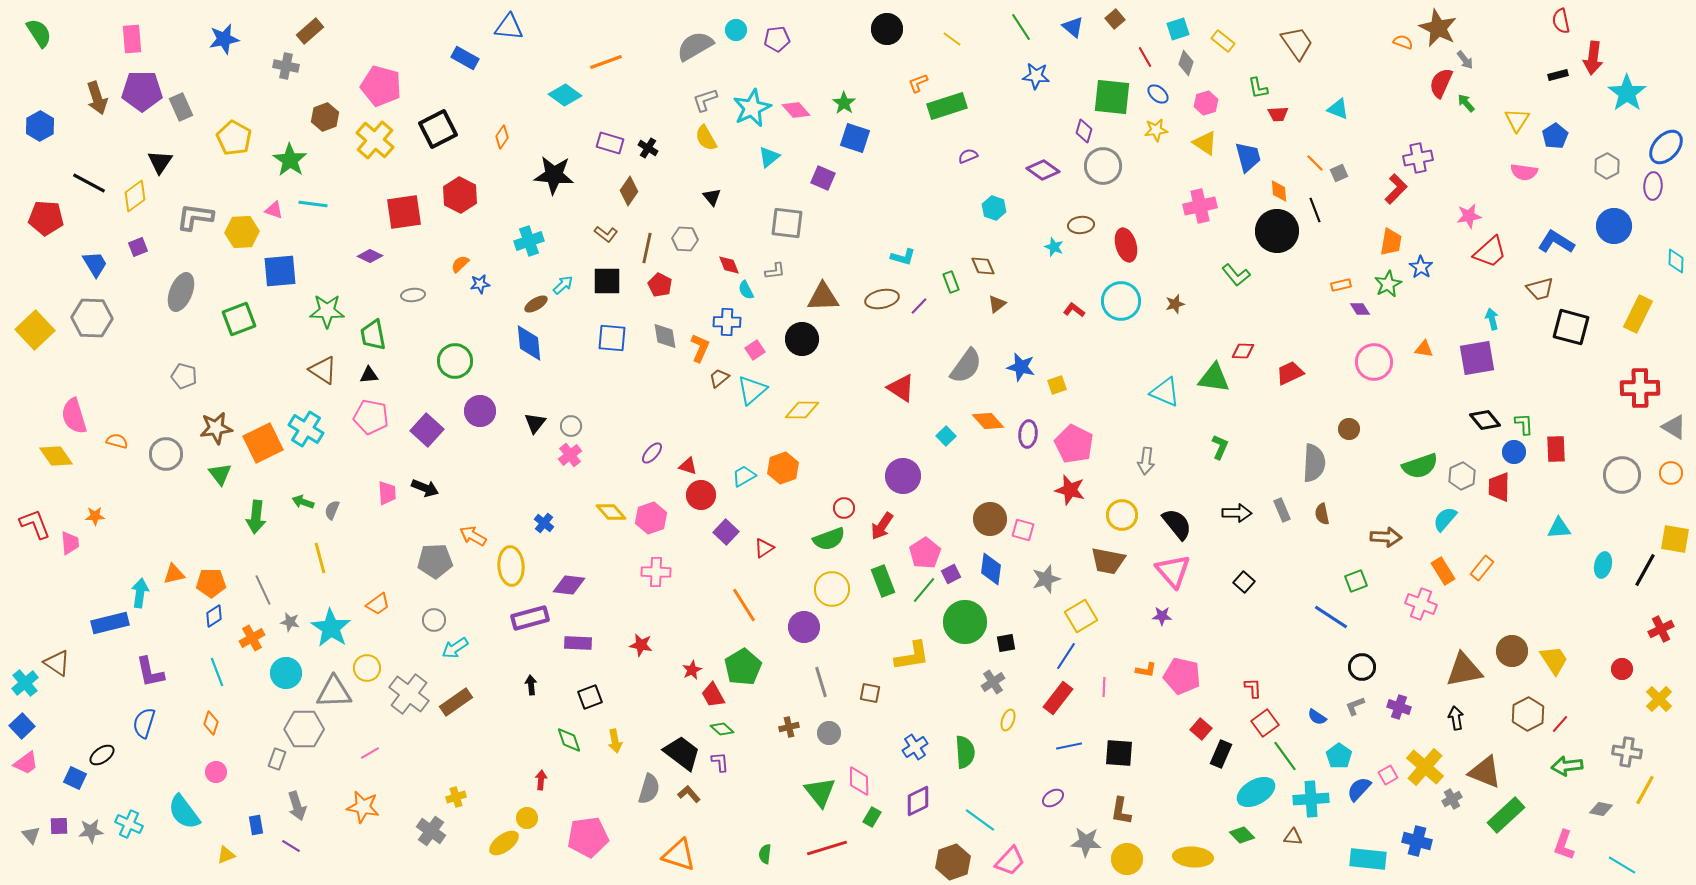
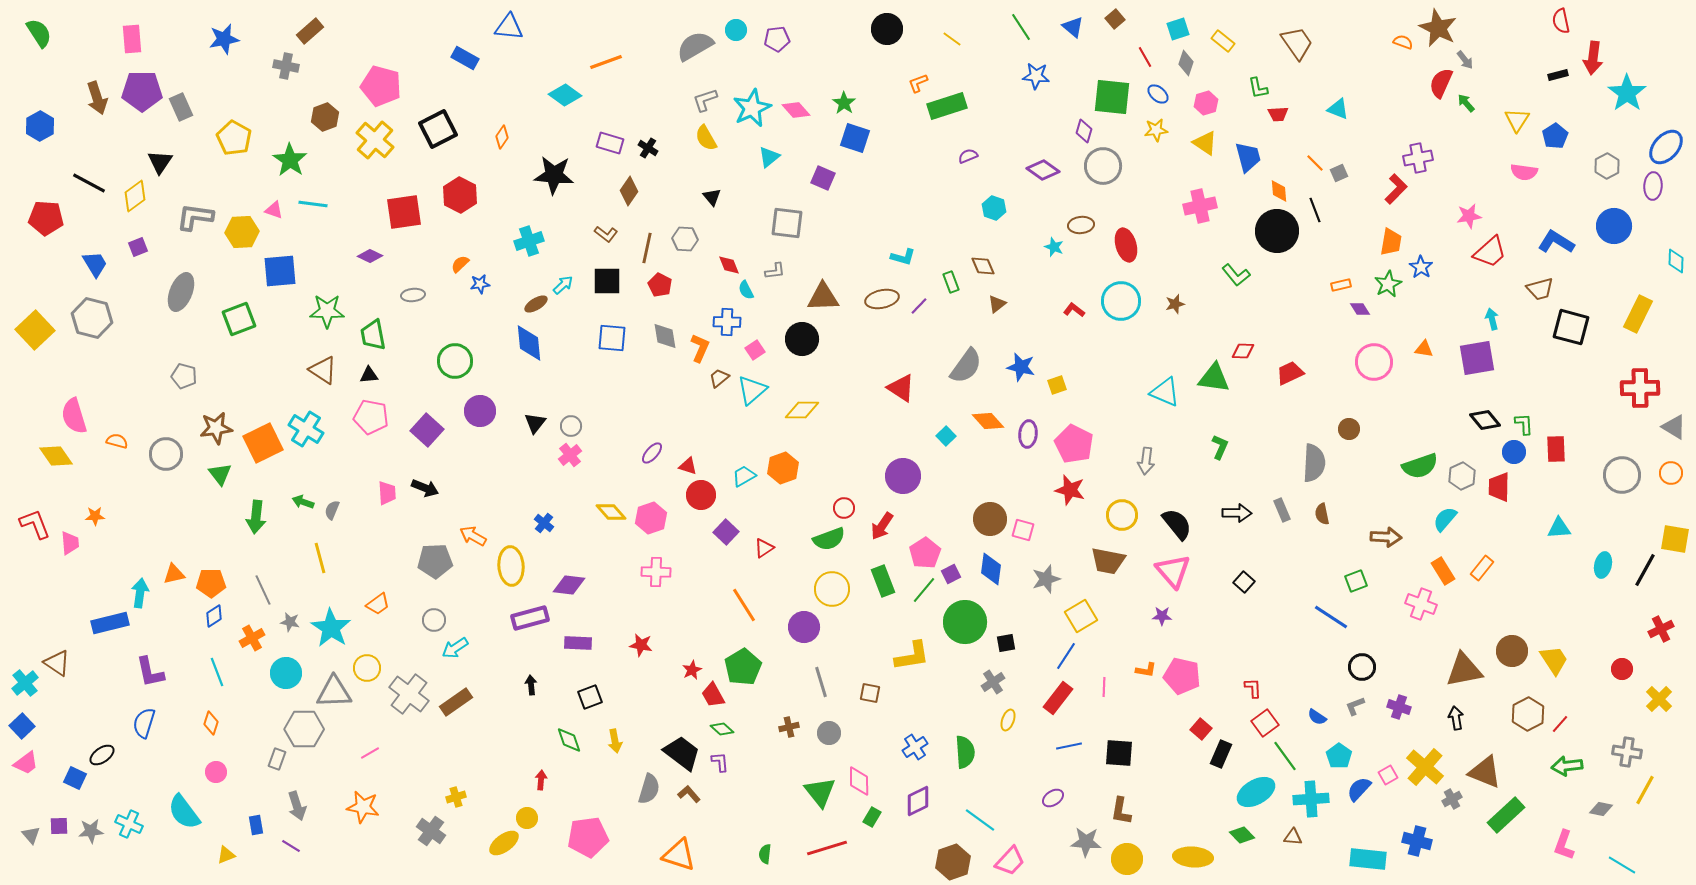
gray hexagon at (92, 318): rotated 12 degrees clockwise
